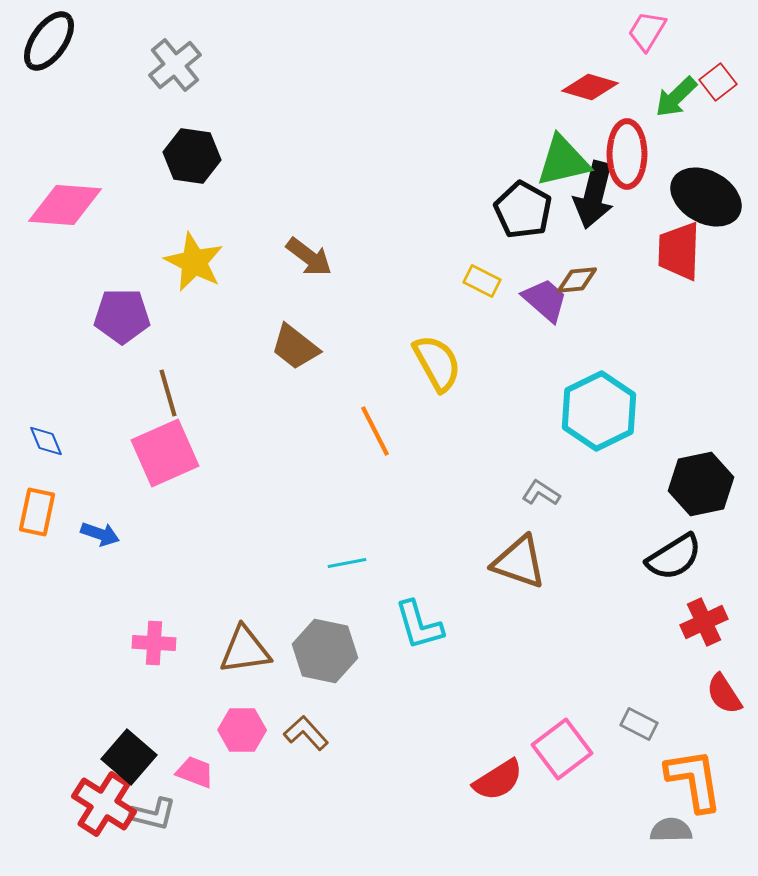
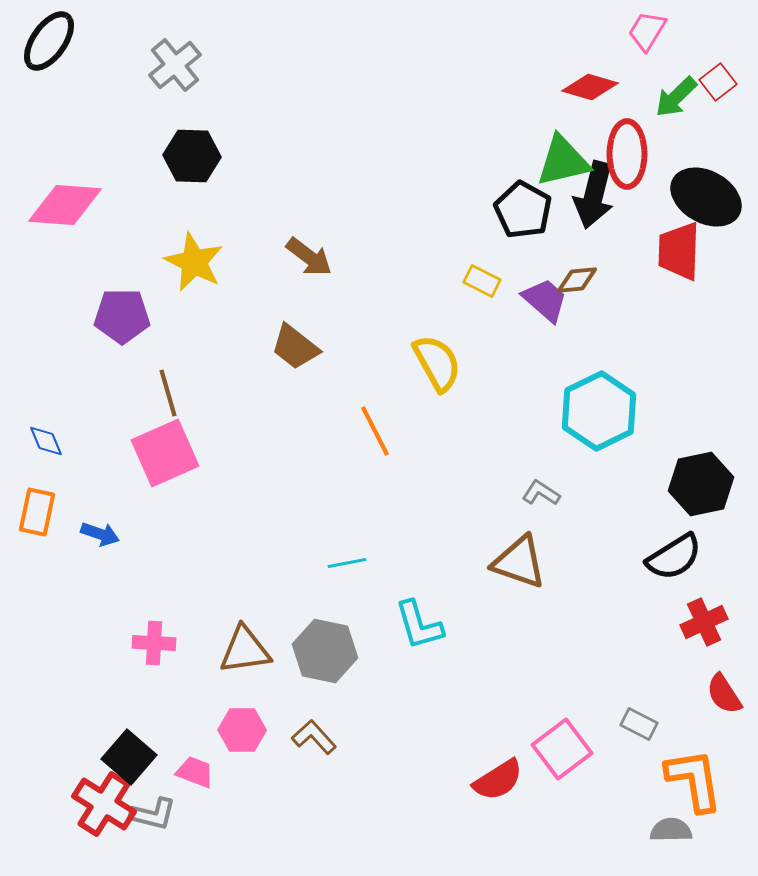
black hexagon at (192, 156): rotated 6 degrees counterclockwise
brown L-shape at (306, 733): moved 8 px right, 4 px down
